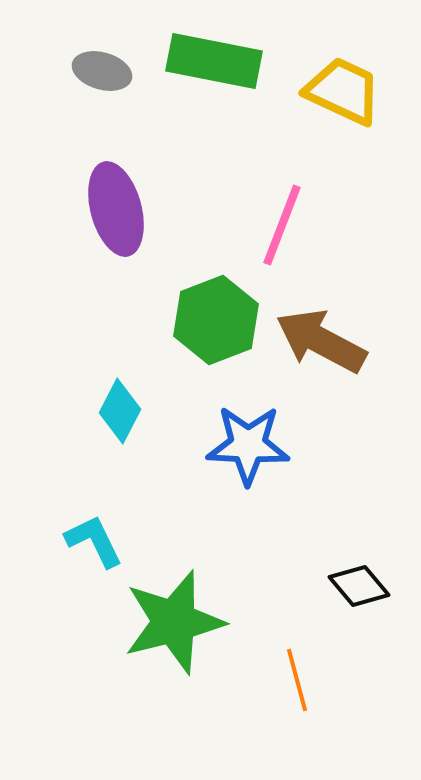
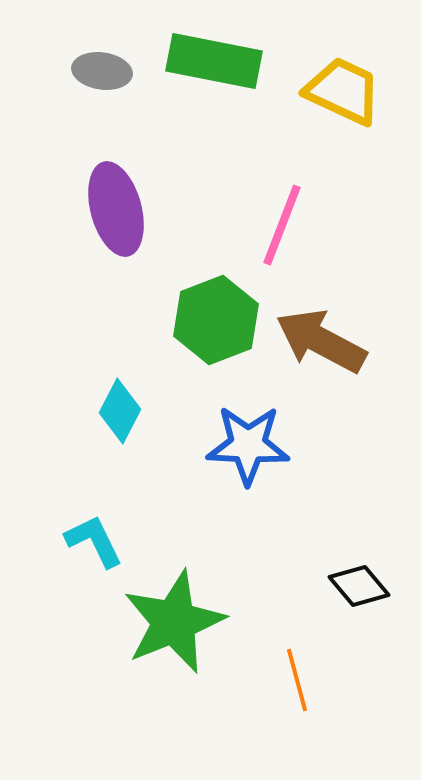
gray ellipse: rotated 8 degrees counterclockwise
green star: rotated 8 degrees counterclockwise
